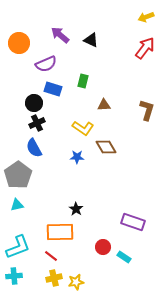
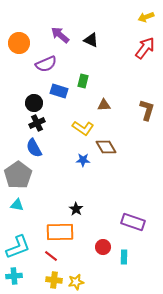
blue rectangle: moved 6 px right, 2 px down
blue star: moved 6 px right, 3 px down
cyan triangle: rotated 24 degrees clockwise
cyan rectangle: rotated 56 degrees clockwise
yellow cross: moved 2 px down; rotated 21 degrees clockwise
